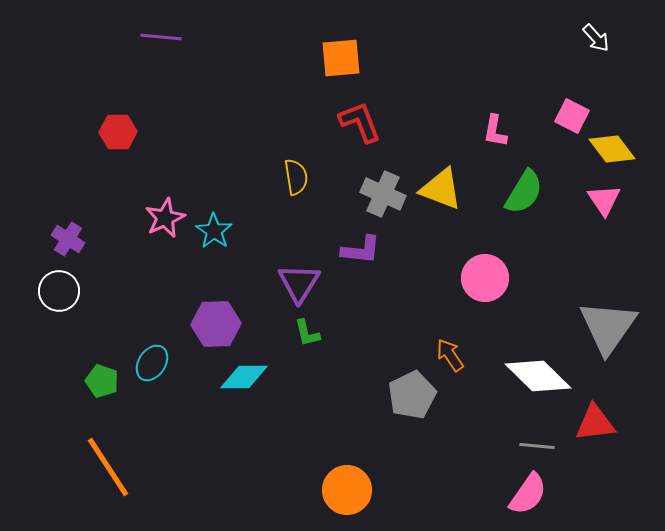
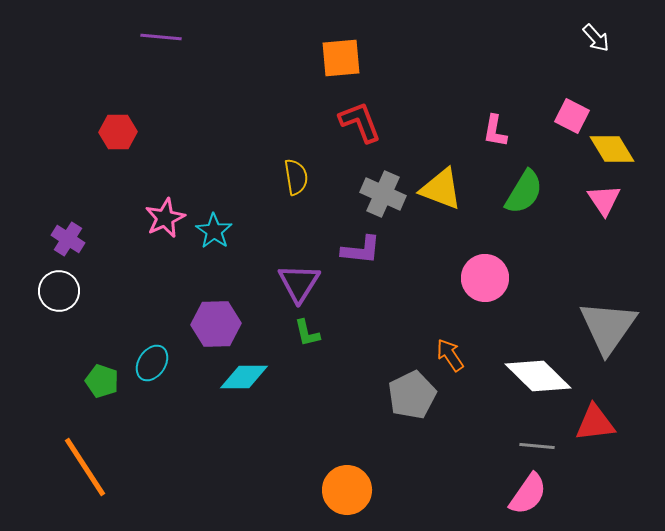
yellow diamond: rotated 6 degrees clockwise
orange line: moved 23 px left
